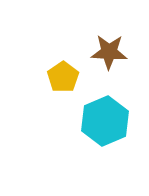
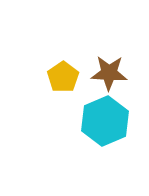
brown star: moved 21 px down
